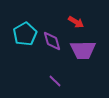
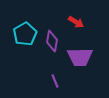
purple diamond: rotated 25 degrees clockwise
purple trapezoid: moved 3 px left, 7 px down
purple line: rotated 24 degrees clockwise
